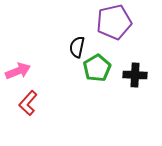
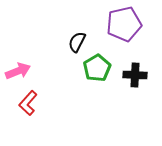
purple pentagon: moved 10 px right, 2 px down
black semicircle: moved 5 px up; rotated 15 degrees clockwise
